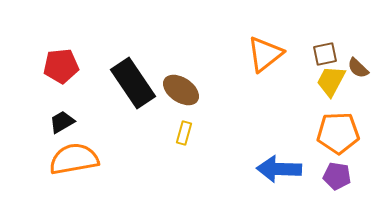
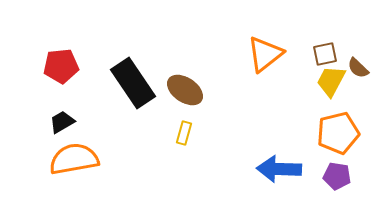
brown ellipse: moved 4 px right
orange pentagon: rotated 12 degrees counterclockwise
